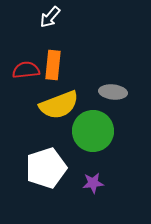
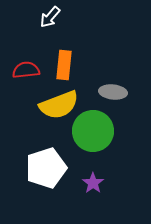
orange rectangle: moved 11 px right
purple star: rotated 30 degrees counterclockwise
